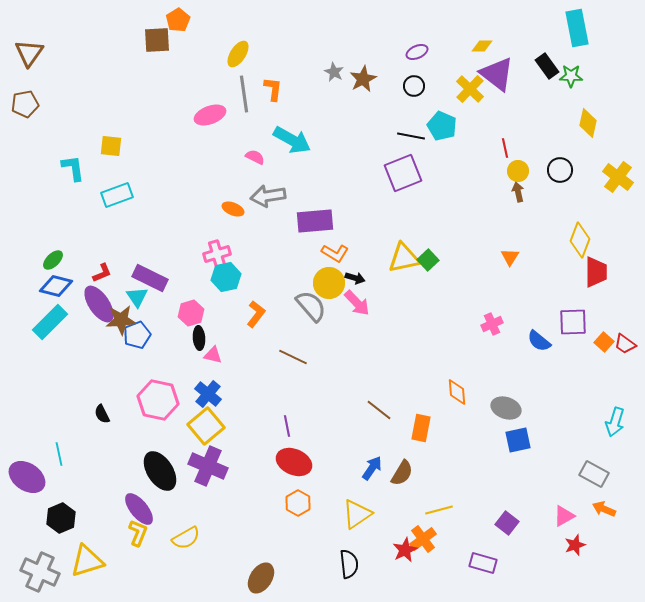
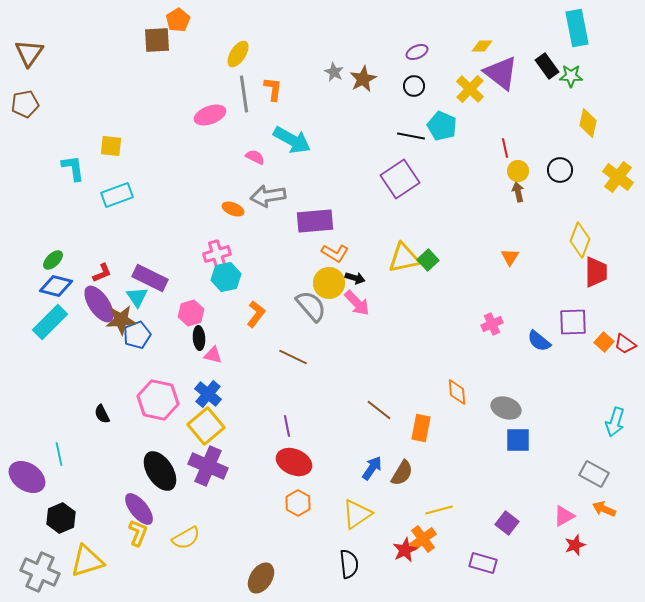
purple triangle at (497, 74): moved 4 px right, 1 px up
purple square at (403, 173): moved 3 px left, 6 px down; rotated 12 degrees counterclockwise
blue square at (518, 440): rotated 12 degrees clockwise
